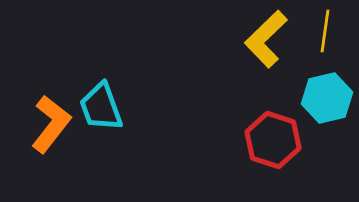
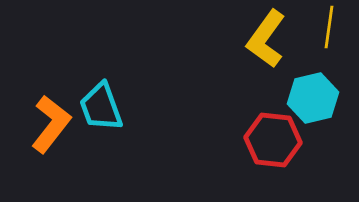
yellow line: moved 4 px right, 4 px up
yellow L-shape: rotated 10 degrees counterclockwise
cyan hexagon: moved 14 px left
red hexagon: rotated 12 degrees counterclockwise
